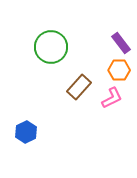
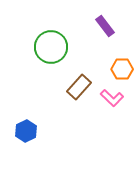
purple rectangle: moved 16 px left, 17 px up
orange hexagon: moved 3 px right, 1 px up
pink L-shape: rotated 70 degrees clockwise
blue hexagon: moved 1 px up
